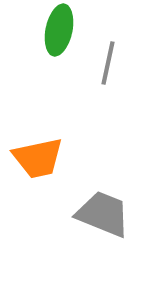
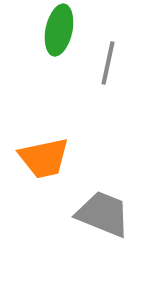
orange trapezoid: moved 6 px right
